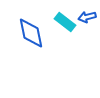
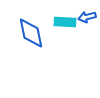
cyan rectangle: rotated 35 degrees counterclockwise
